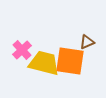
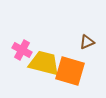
pink cross: rotated 18 degrees counterclockwise
orange square: moved 10 px down; rotated 8 degrees clockwise
